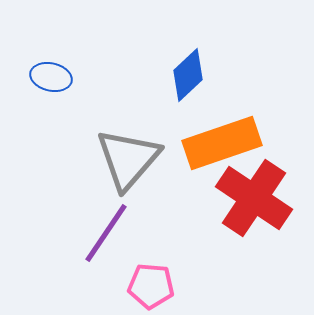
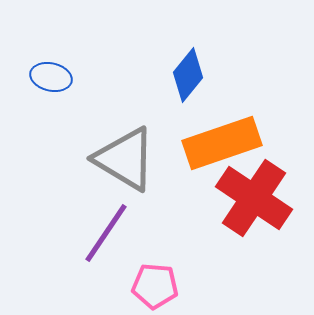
blue diamond: rotated 8 degrees counterclockwise
gray triangle: moved 3 px left; rotated 40 degrees counterclockwise
pink pentagon: moved 4 px right
